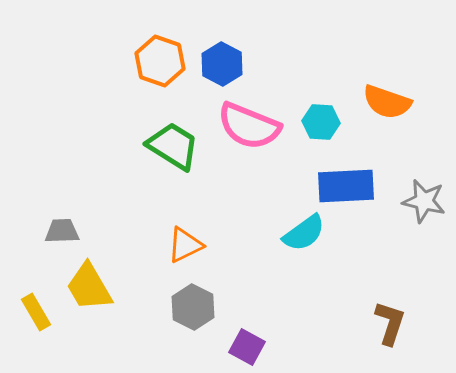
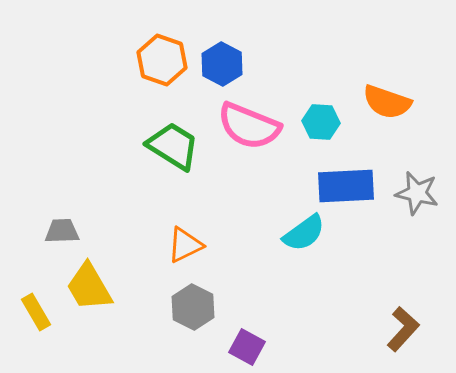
orange hexagon: moved 2 px right, 1 px up
gray star: moved 7 px left, 8 px up
brown L-shape: moved 13 px right, 6 px down; rotated 24 degrees clockwise
